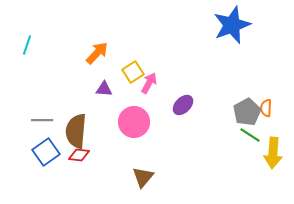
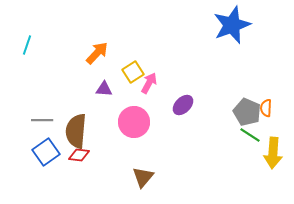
gray pentagon: rotated 20 degrees counterclockwise
